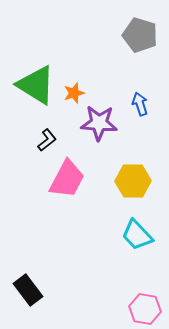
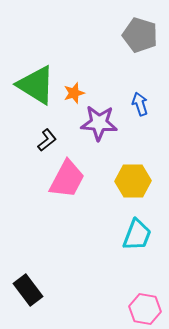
cyan trapezoid: rotated 116 degrees counterclockwise
